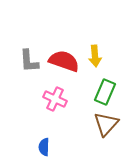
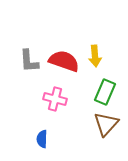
pink cross: rotated 10 degrees counterclockwise
blue semicircle: moved 2 px left, 8 px up
